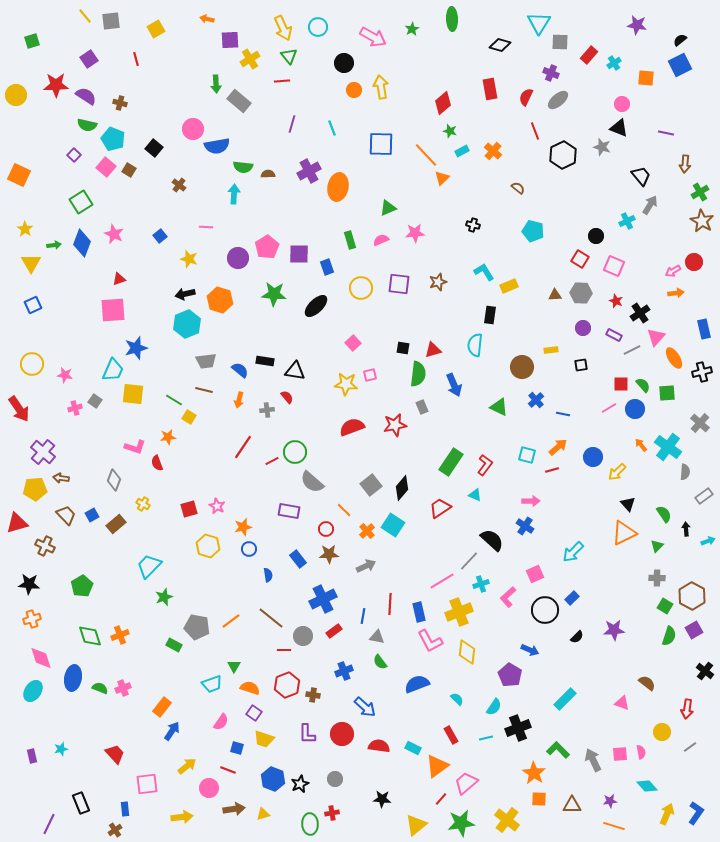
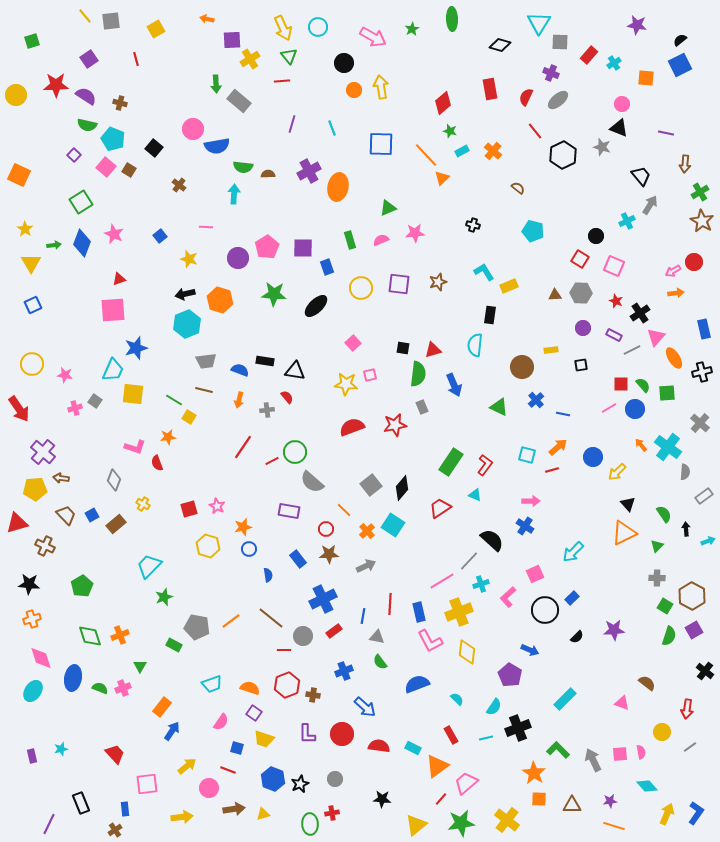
purple square at (230, 40): moved 2 px right
red line at (535, 131): rotated 18 degrees counterclockwise
purple square at (299, 254): moved 4 px right, 6 px up
blue semicircle at (240, 370): rotated 18 degrees counterclockwise
green triangle at (234, 666): moved 94 px left
